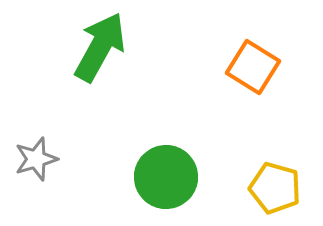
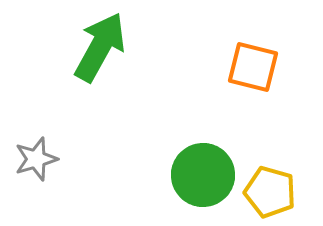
orange square: rotated 18 degrees counterclockwise
green circle: moved 37 px right, 2 px up
yellow pentagon: moved 5 px left, 4 px down
